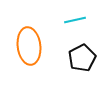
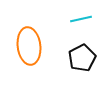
cyan line: moved 6 px right, 1 px up
